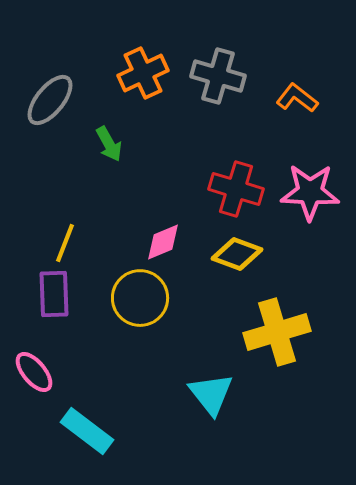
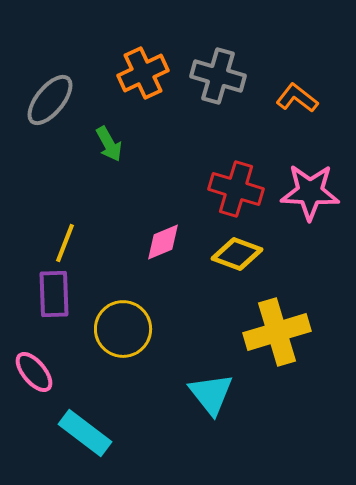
yellow circle: moved 17 px left, 31 px down
cyan rectangle: moved 2 px left, 2 px down
